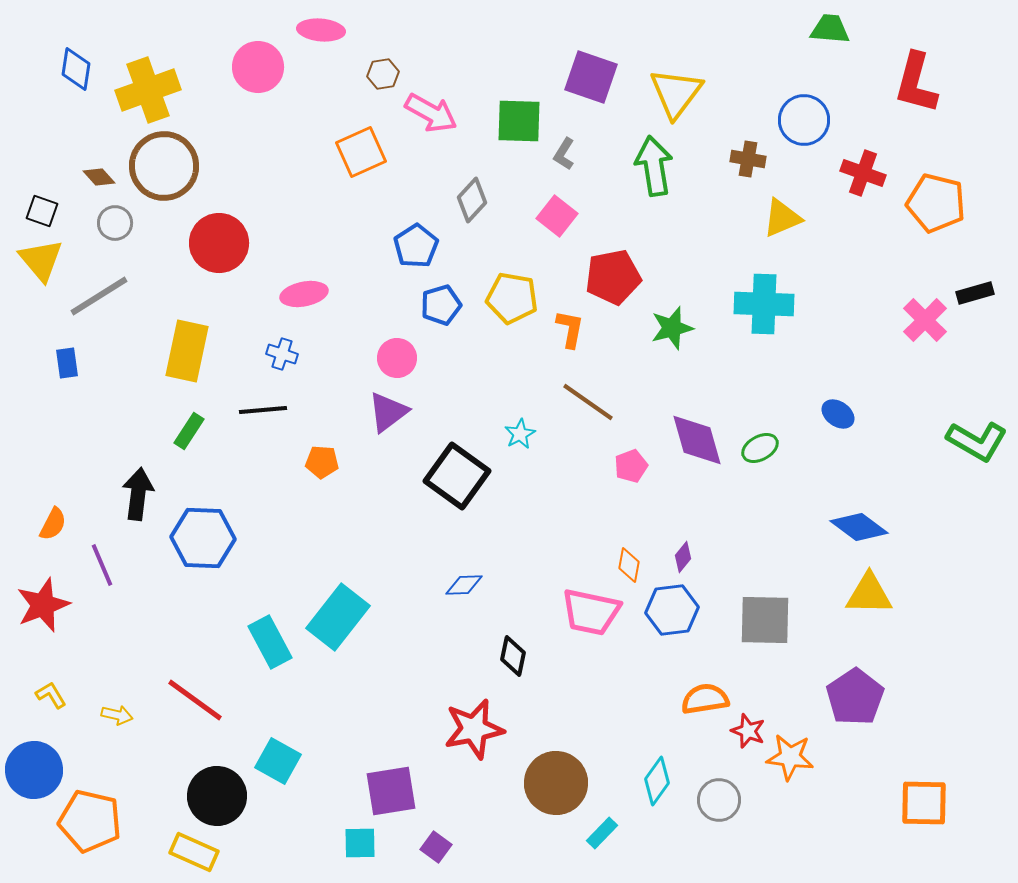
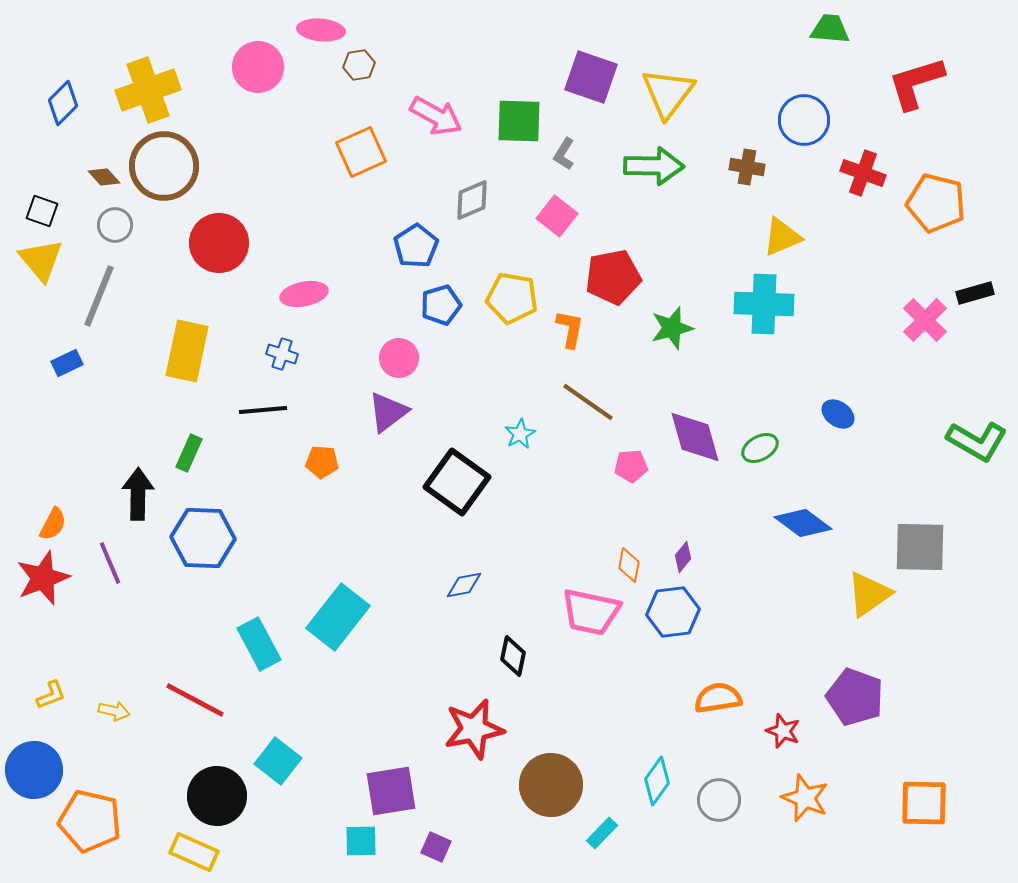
blue diamond at (76, 69): moved 13 px left, 34 px down; rotated 36 degrees clockwise
brown hexagon at (383, 74): moved 24 px left, 9 px up
red L-shape at (916, 83): rotated 58 degrees clockwise
yellow triangle at (676, 93): moved 8 px left
pink arrow at (431, 113): moved 5 px right, 3 px down
brown cross at (748, 159): moved 1 px left, 8 px down
green arrow at (654, 166): rotated 100 degrees clockwise
brown diamond at (99, 177): moved 5 px right
gray diamond at (472, 200): rotated 24 degrees clockwise
yellow triangle at (782, 218): moved 19 px down
gray circle at (115, 223): moved 2 px down
gray line at (99, 296): rotated 36 degrees counterclockwise
pink circle at (397, 358): moved 2 px right
blue rectangle at (67, 363): rotated 72 degrees clockwise
green rectangle at (189, 431): moved 22 px down; rotated 9 degrees counterclockwise
purple diamond at (697, 440): moved 2 px left, 3 px up
pink pentagon at (631, 466): rotated 16 degrees clockwise
black square at (457, 476): moved 6 px down
black arrow at (138, 494): rotated 6 degrees counterclockwise
blue diamond at (859, 527): moved 56 px left, 4 px up
purple line at (102, 565): moved 8 px right, 2 px up
blue diamond at (464, 585): rotated 9 degrees counterclockwise
yellow triangle at (869, 594): rotated 36 degrees counterclockwise
red star at (43, 605): moved 27 px up
blue hexagon at (672, 610): moved 1 px right, 2 px down
gray square at (765, 620): moved 155 px right, 73 px up
cyan rectangle at (270, 642): moved 11 px left, 2 px down
yellow L-shape at (51, 695): rotated 100 degrees clockwise
purple pentagon at (855, 697): rotated 18 degrees counterclockwise
orange semicircle at (705, 699): moved 13 px right, 1 px up
red line at (195, 700): rotated 8 degrees counterclockwise
yellow arrow at (117, 715): moved 3 px left, 4 px up
red star at (748, 731): moved 35 px right
orange star at (790, 757): moved 15 px right, 41 px down; rotated 15 degrees clockwise
cyan square at (278, 761): rotated 9 degrees clockwise
brown circle at (556, 783): moved 5 px left, 2 px down
cyan square at (360, 843): moved 1 px right, 2 px up
purple square at (436, 847): rotated 12 degrees counterclockwise
